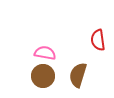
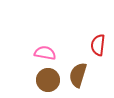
red semicircle: moved 5 px down; rotated 15 degrees clockwise
brown circle: moved 5 px right, 4 px down
